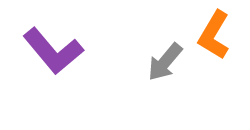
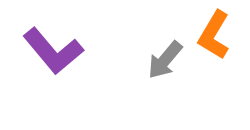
gray arrow: moved 2 px up
